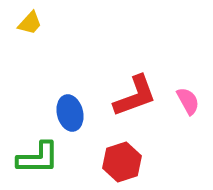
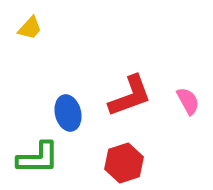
yellow trapezoid: moved 5 px down
red L-shape: moved 5 px left
blue ellipse: moved 2 px left
red hexagon: moved 2 px right, 1 px down
